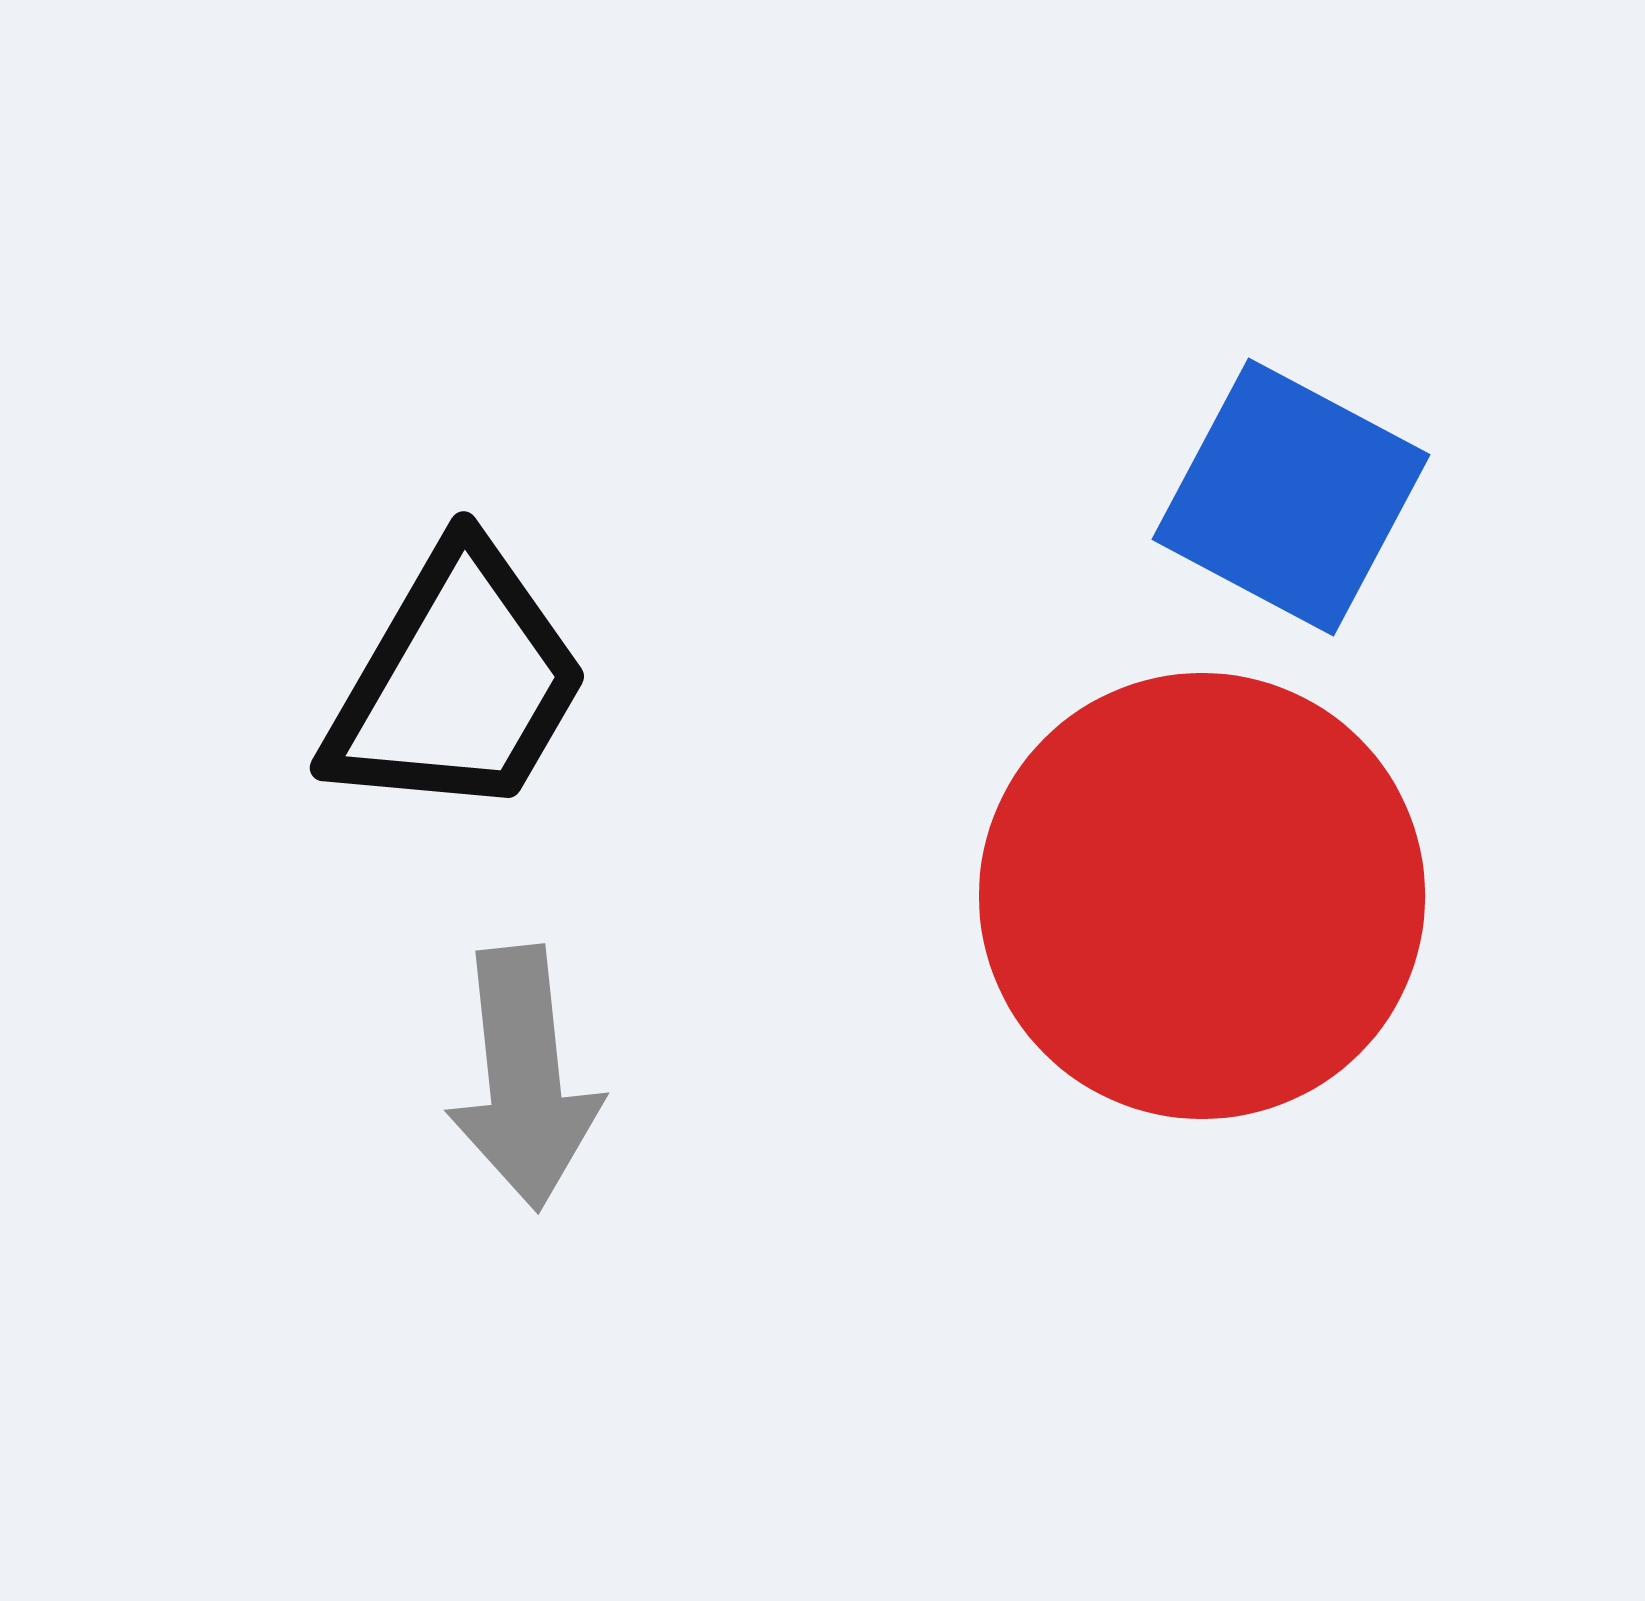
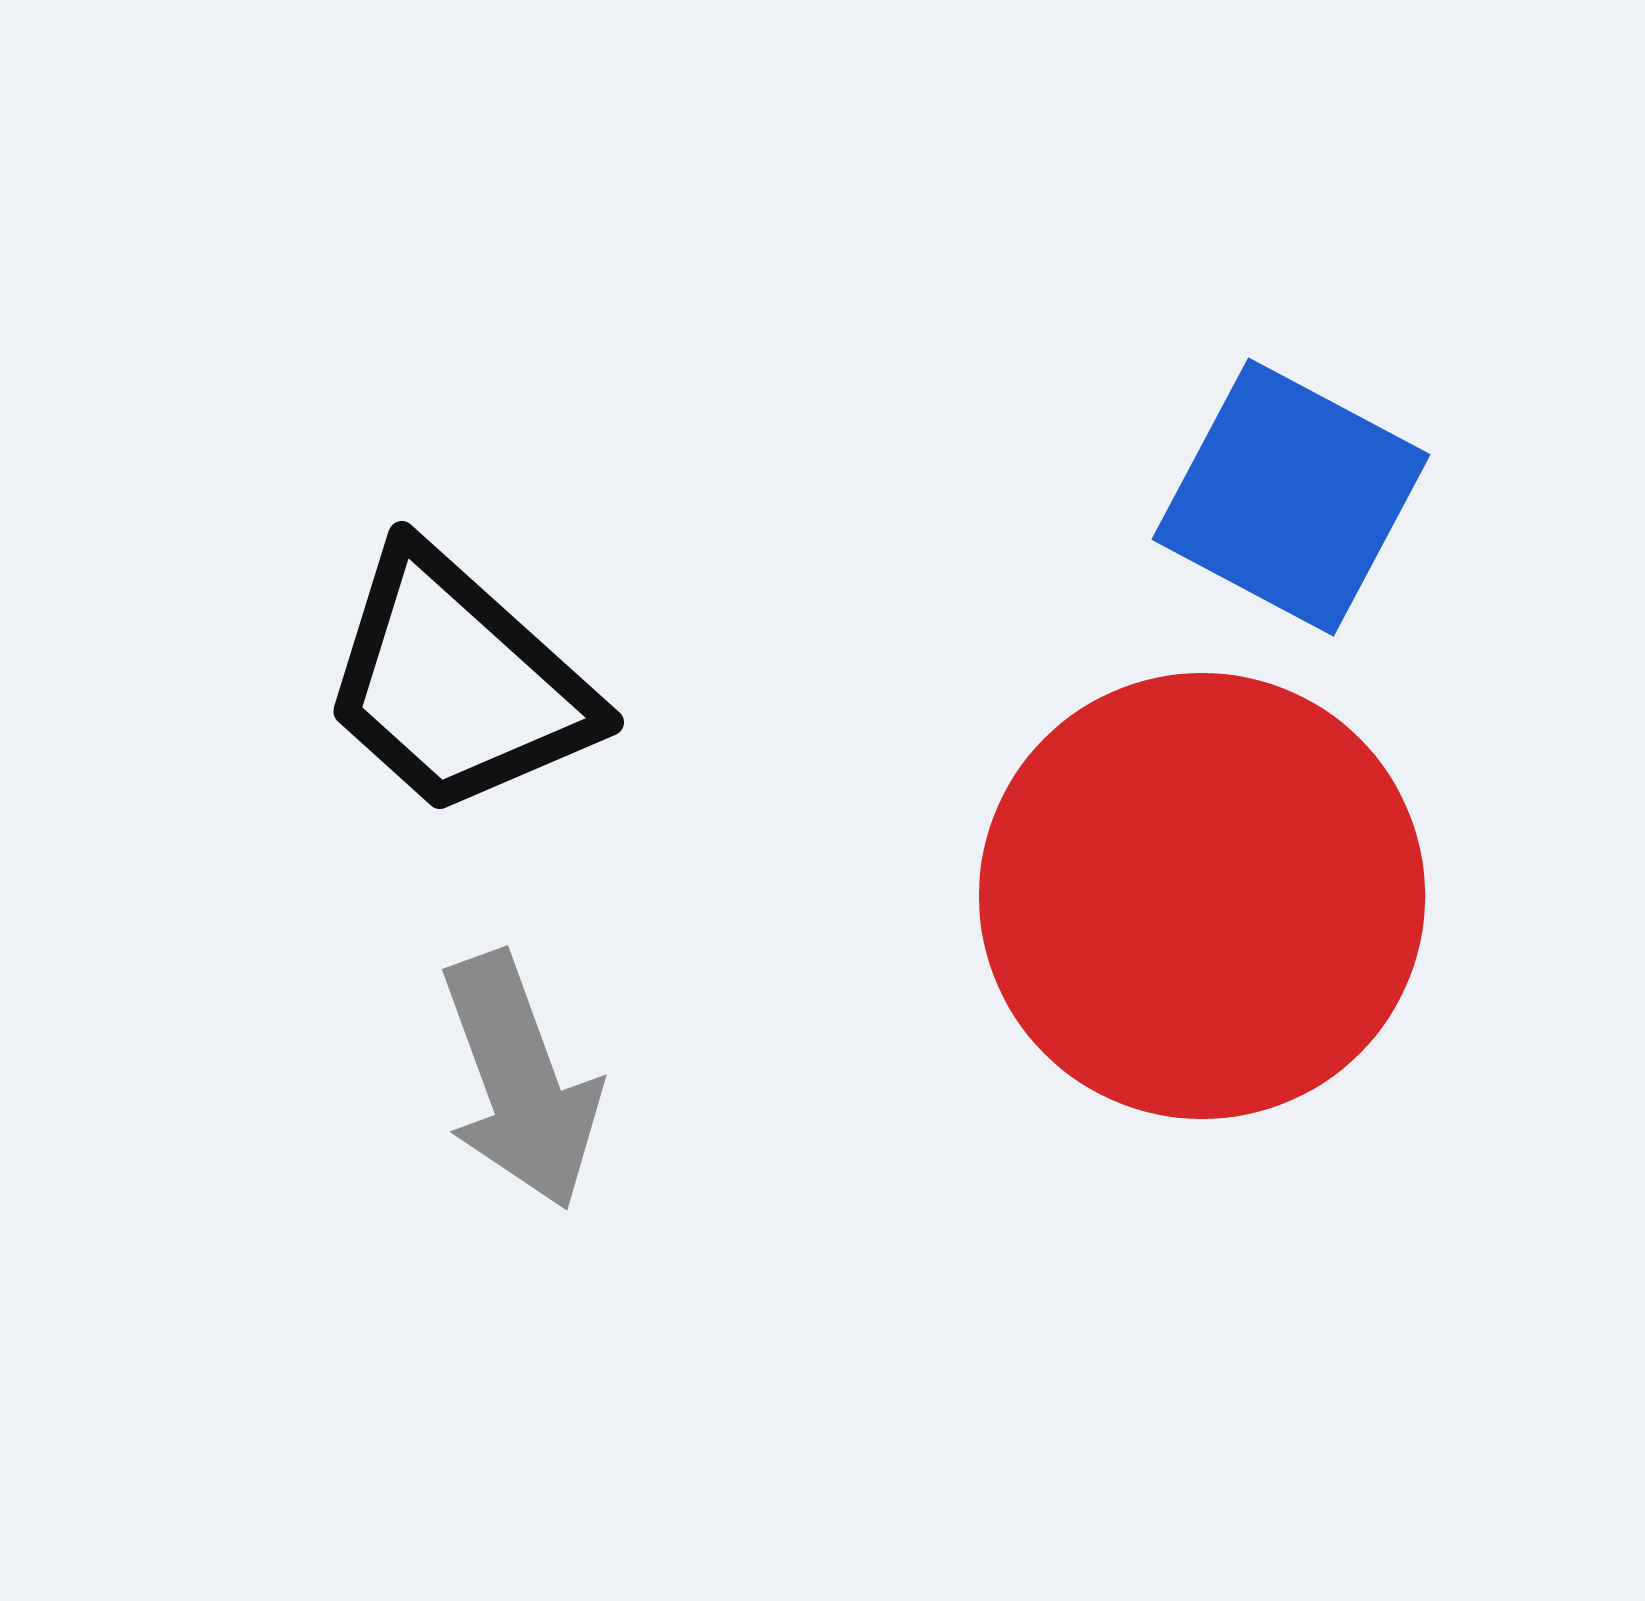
black trapezoid: rotated 102 degrees clockwise
gray arrow: moved 4 px left, 3 px down; rotated 14 degrees counterclockwise
